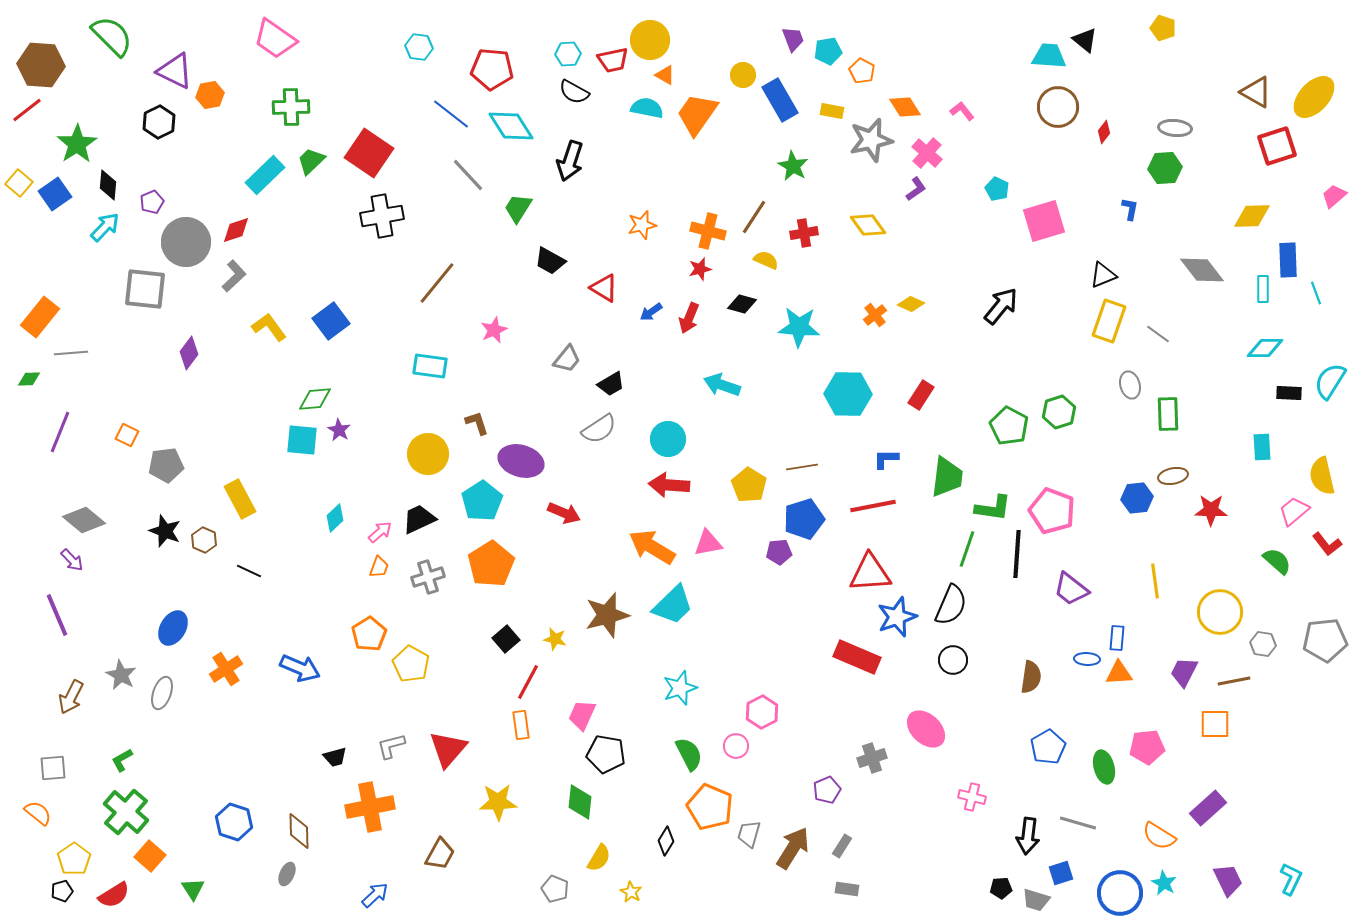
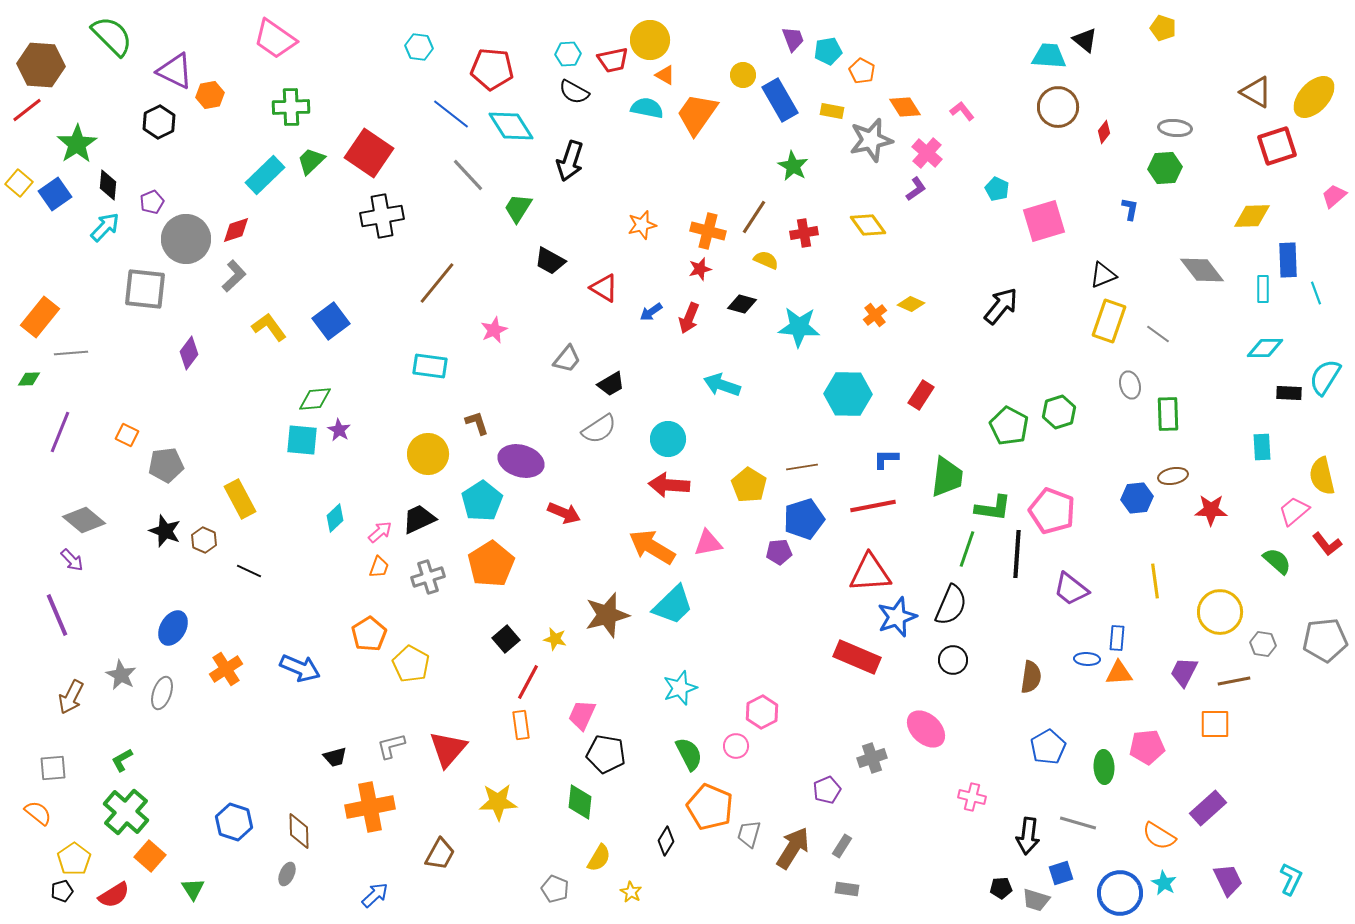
gray circle at (186, 242): moved 3 px up
cyan semicircle at (1330, 381): moved 5 px left, 4 px up
green ellipse at (1104, 767): rotated 12 degrees clockwise
